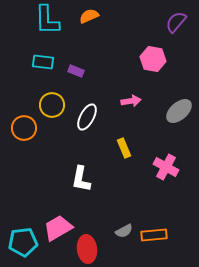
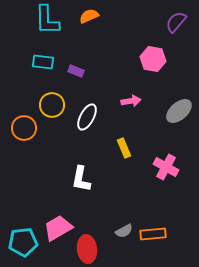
orange rectangle: moved 1 px left, 1 px up
